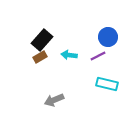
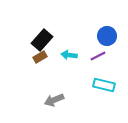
blue circle: moved 1 px left, 1 px up
cyan rectangle: moved 3 px left, 1 px down
